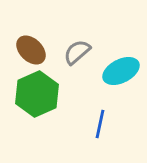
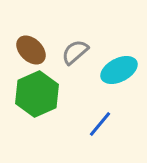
gray semicircle: moved 2 px left
cyan ellipse: moved 2 px left, 1 px up
blue line: rotated 28 degrees clockwise
